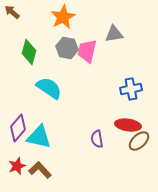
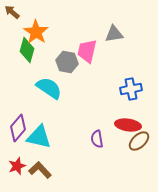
orange star: moved 27 px left, 15 px down; rotated 10 degrees counterclockwise
gray hexagon: moved 14 px down
green diamond: moved 2 px left, 2 px up
